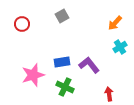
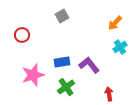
red circle: moved 11 px down
green cross: moved 1 px right; rotated 30 degrees clockwise
